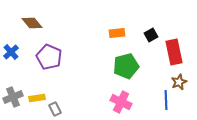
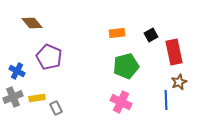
blue cross: moved 6 px right, 19 px down; rotated 21 degrees counterclockwise
gray rectangle: moved 1 px right, 1 px up
